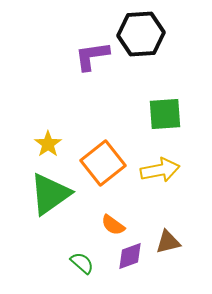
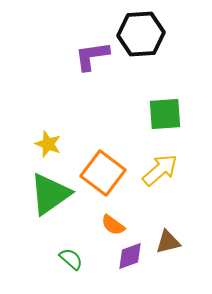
yellow star: rotated 16 degrees counterclockwise
orange square: moved 10 px down; rotated 15 degrees counterclockwise
yellow arrow: rotated 30 degrees counterclockwise
green semicircle: moved 11 px left, 4 px up
